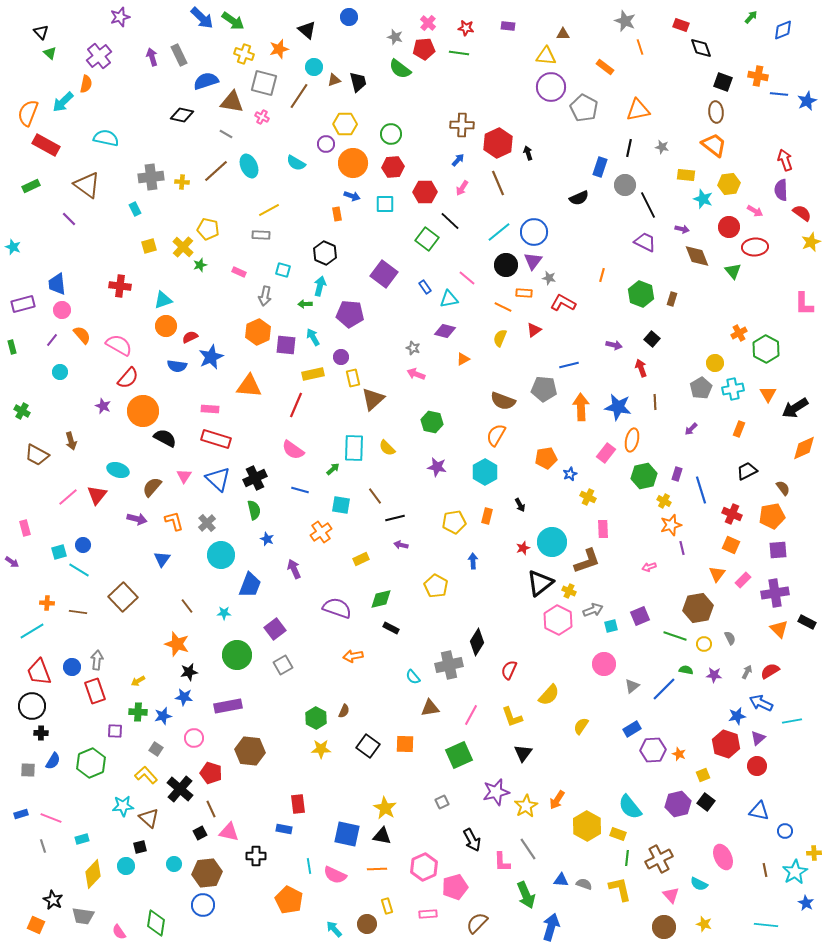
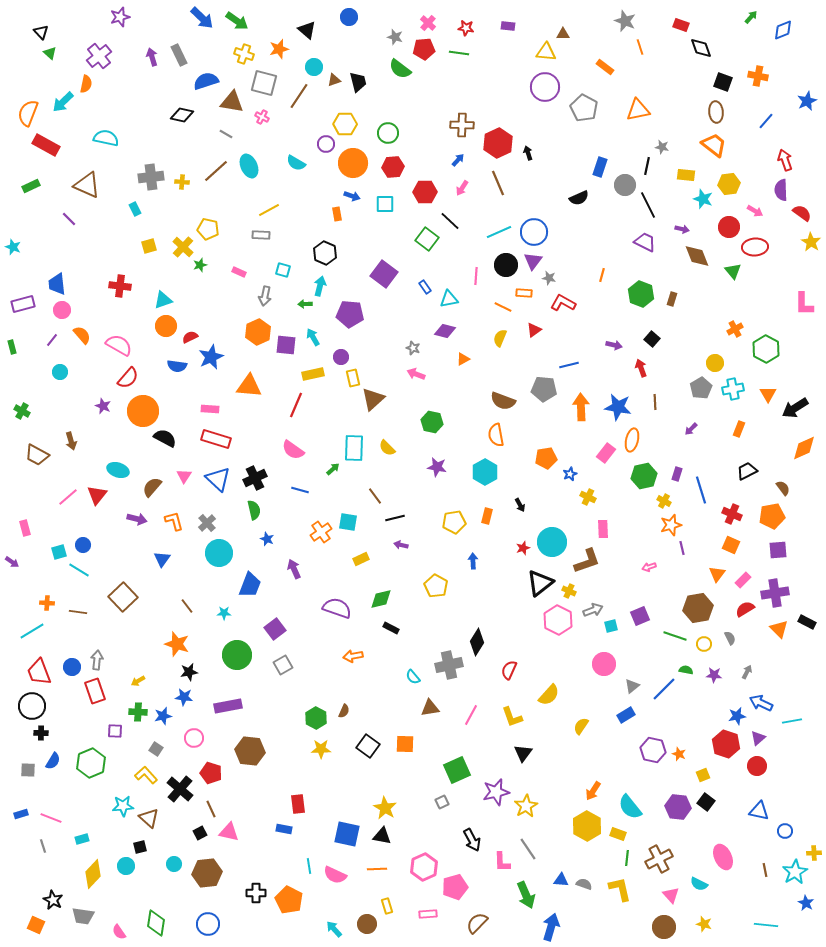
green arrow at (233, 21): moved 4 px right
yellow triangle at (546, 56): moved 4 px up
purple circle at (551, 87): moved 6 px left
blue line at (779, 94): moved 13 px left, 27 px down; rotated 54 degrees counterclockwise
green circle at (391, 134): moved 3 px left, 1 px up
black line at (629, 148): moved 18 px right, 18 px down
brown triangle at (87, 185): rotated 12 degrees counterclockwise
cyan line at (499, 232): rotated 15 degrees clockwise
yellow star at (811, 242): rotated 18 degrees counterclockwise
pink line at (467, 278): moved 9 px right, 2 px up; rotated 54 degrees clockwise
orange cross at (739, 333): moved 4 px left, 4 px up
orange semicircle at (496, 435): rotated 40 degrees counterclockwise
cyan square at (341, 505): moved 7 px right, 17 px down
cyan circle at (221, 555): moved 2 px left, 2 px up
red semicircle at (770, 671): moved 25 px left, 62 px up
blue rectangle at (632, 729): moved 6 px left, 14 px up
purple hexagon at (653, 750): rotated 15 degrees clockwise
green square at (459, 755): moved 2 px left, 15 px down
orange arrow at (557, 800): moved 36 px right, 9 px up
purple hexagon at (678, 804): moved 3 px down; rotated 20 degrees clockwise
black cross at (256, 856): moved 37 px down
blue circle at (203, 905): moved 5 px right, 19 px down
